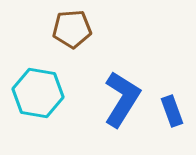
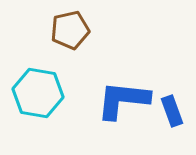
brown pentagon: moved 2 px left, 1 px down; rotated 9 degrees counterclockwise
blue L-shape: moved 1 px right, 1 px down; rotated 116 degrees counterclockwise
